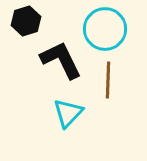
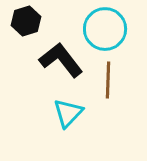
black L-shape: rotated 12 degrees counterclockwise
